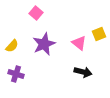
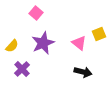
purple star: moved 1 px left, 1 px up
purple cross: moved 6 px right, 5 px up; rotated 28 degrees clockwise
